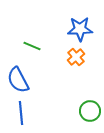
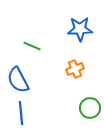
orange cross: moved 1 px left, 12 px down; rotated 18 degrees clockwise
green circle: moved 3 px up
